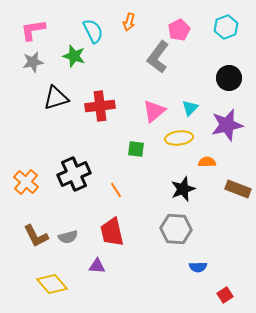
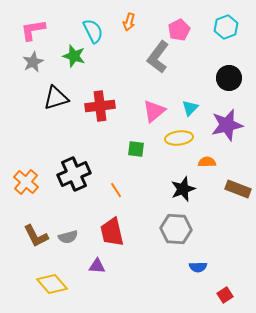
gray star: rotated 15 degrees counterclockwise
